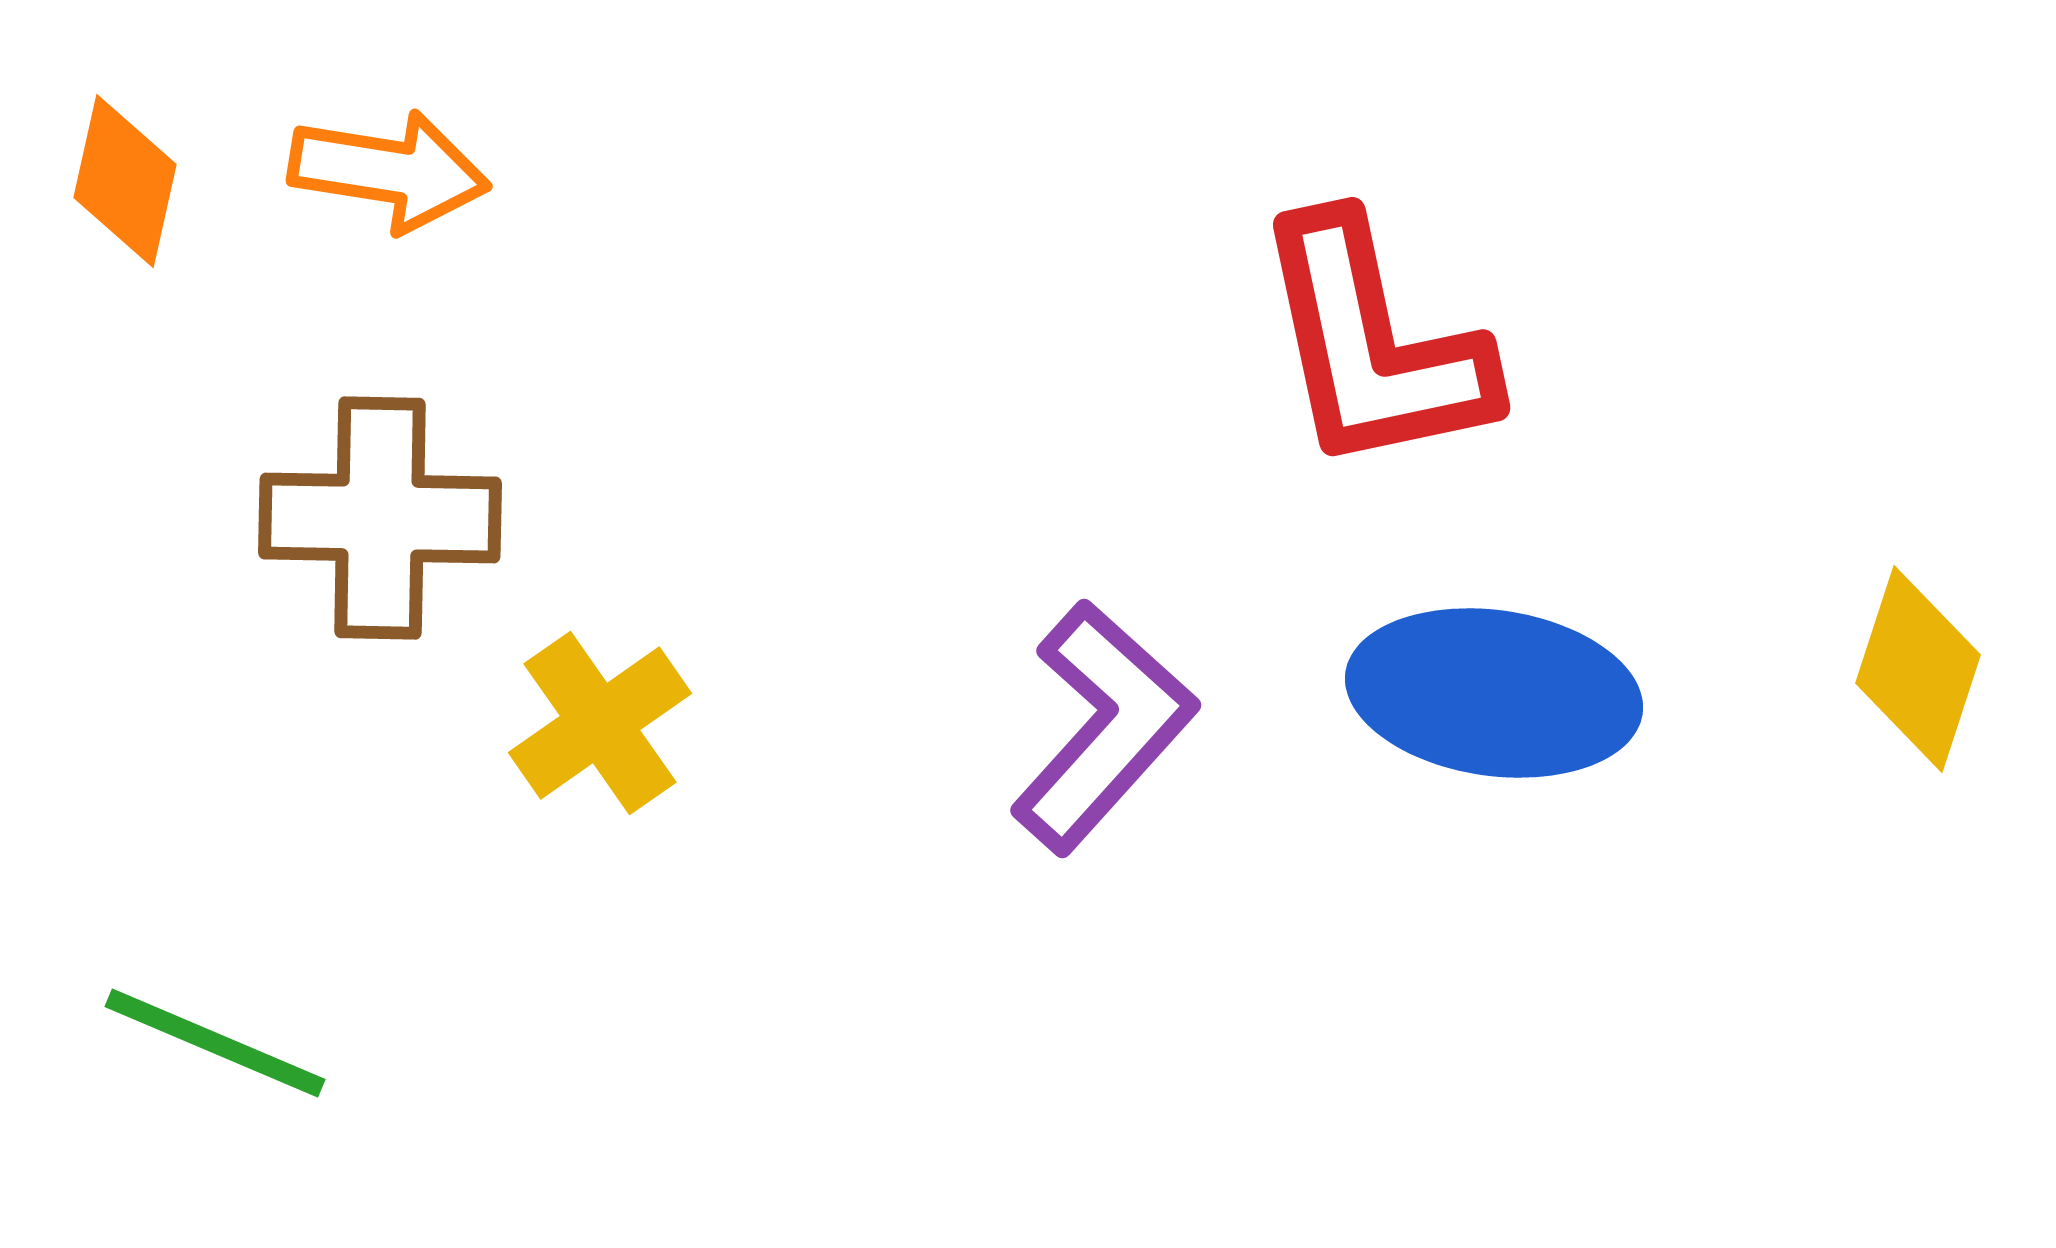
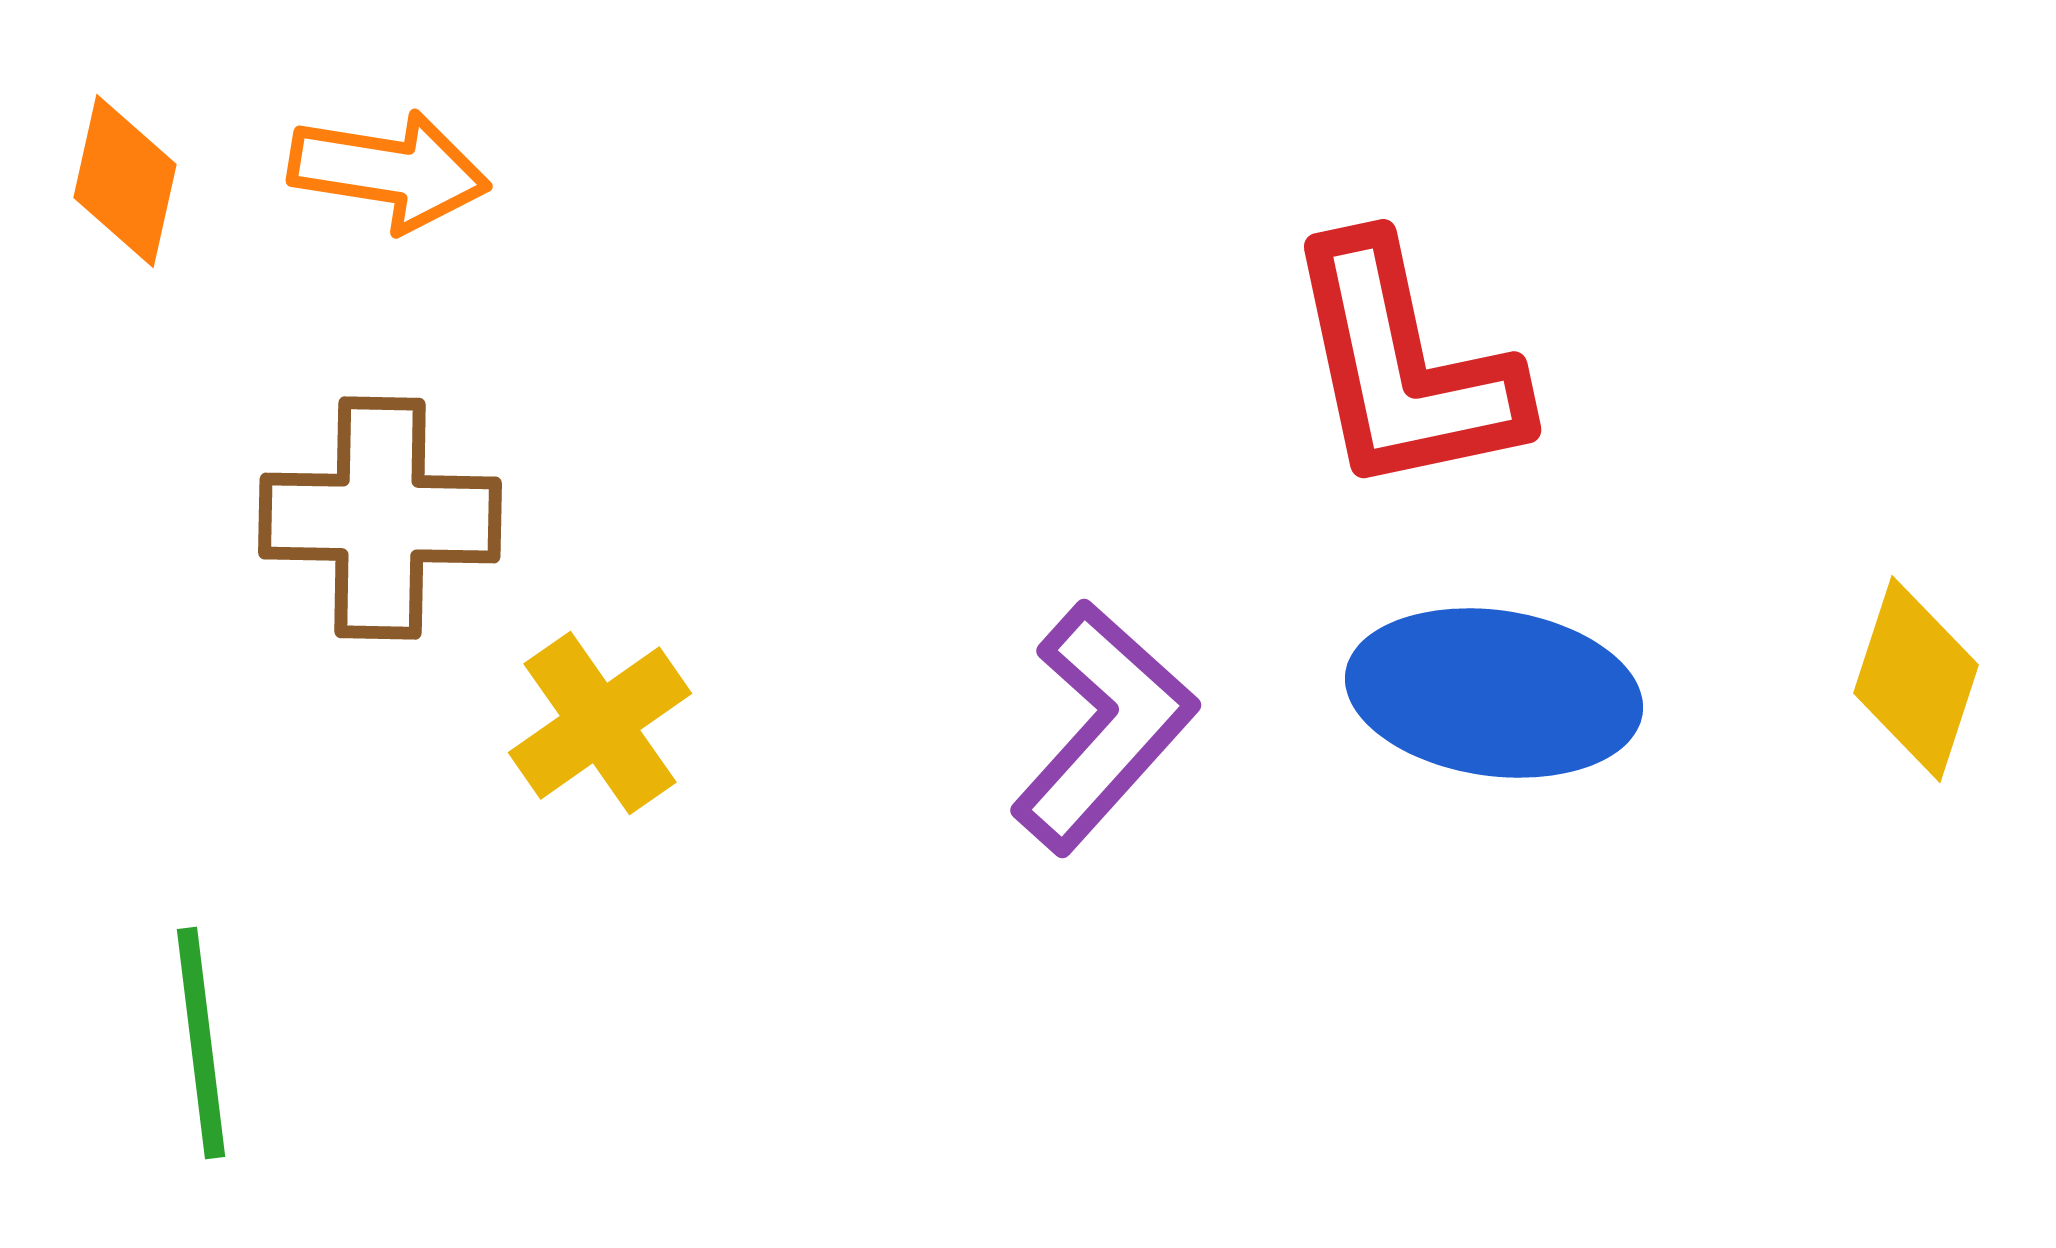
red L-shape: moved 31 px right, 22 px down
yellow diamond: moved 2 px left, 10 px down
green line: moved 14 px left; rotated 60 degrees clockwise
